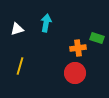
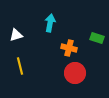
cyan arrow: moved 4 px right
white triangle: moved 1 px left, 6 px down
orange cross: moved 9 px left; rotated 21 degrees clockwise
yellow line: rotated 30 degrees counterclockwise
